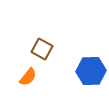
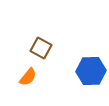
brown square: moved 1 px left, 1 px up
